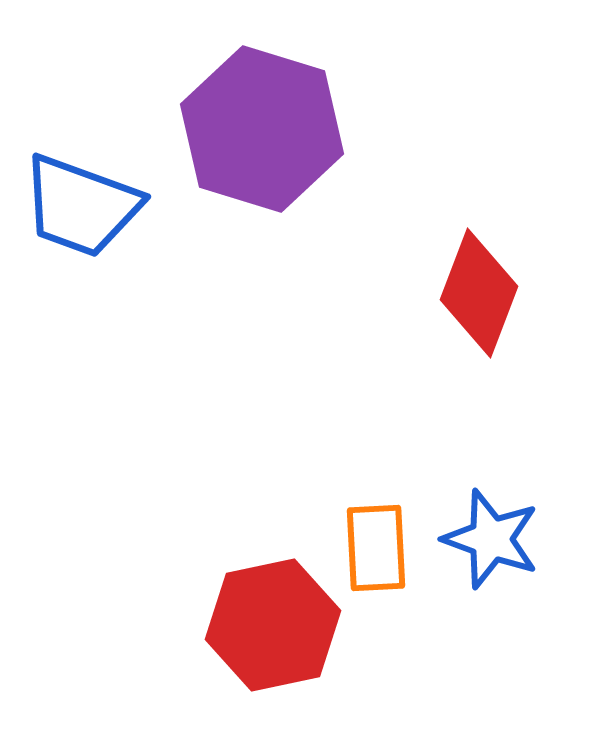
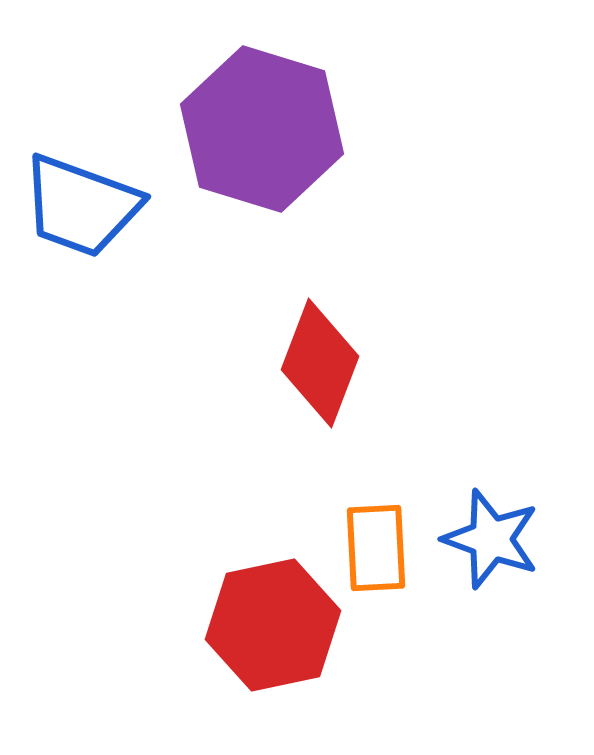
red diamond: moved 159 px left, 70 px down
